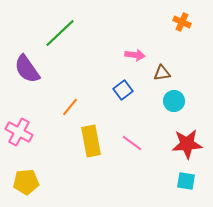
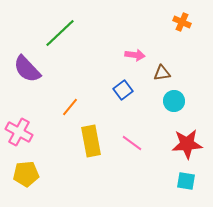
purple semicircle: rotated 8 degrees counterclockwise
yellow pentagon: moved 8 px up
